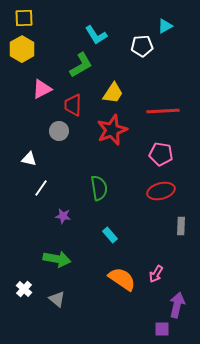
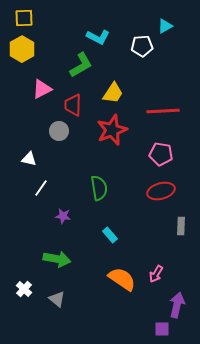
cyan L-shape: moved 2 px right, 2 px down; rotated 30 degrees counterclockwise
